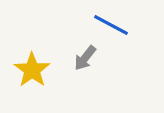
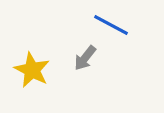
yellow star: rotated 9 degrees counterclockwise
